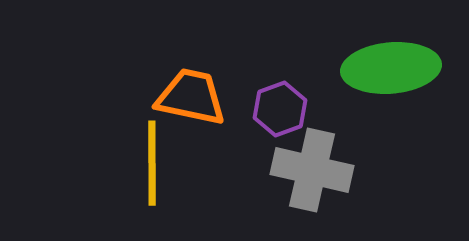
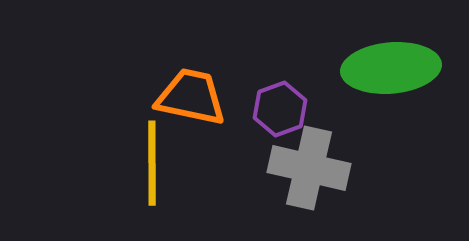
gray cross: moved 3 px left, 2 px up
